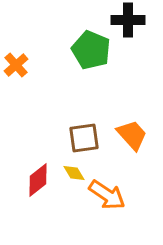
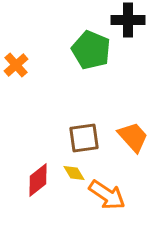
orange trapezoid: moved 1 px right, 2 px down
